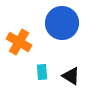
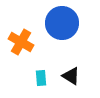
orange cross: moved 2 px right
cyan rectangle: moved 1 px left, 6 px down
